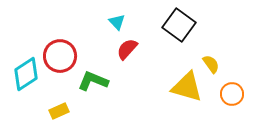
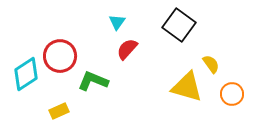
cyan triangle: rotated 18 degrees clockwise
